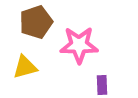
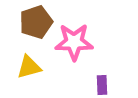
pink star: moved 5 px left, 3 px up
yellow triangle: moved 4 px right
